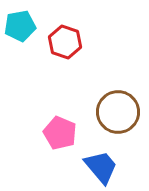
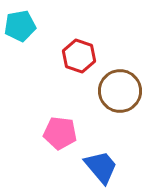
red hexagon: moved 14 px right, 14 px down
brown circle: moved 2 px right, 21 px up
pink pentagon: rotated 16 degrees counterclockwise
